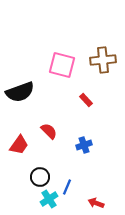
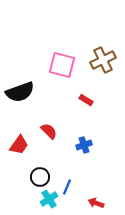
brown cross: rotated 20 degrees counterclockwise
red rectangle: rotated 16 degrees counterclockwise
